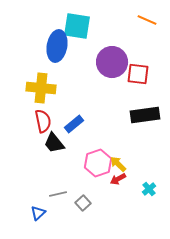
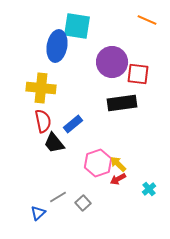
black rectangle: moved 23 px left, 12 px up
blue rectangle: moved 1 px left
gray line: moved 3 px down; rotated 18 degrees counterclockwise
